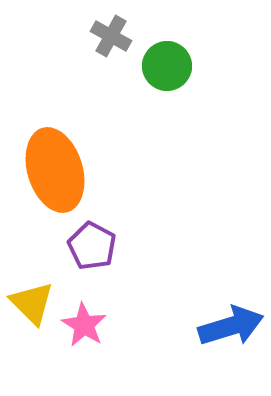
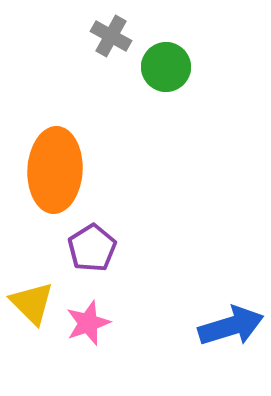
green circle: moved 1 px left, 1 px down
orange ellipse: rotated 20 degrees clockwise
purple pentagon: moved 2 px down; rotated 12 degrees clockwise
pink star: moved 4 px right, 2 px up; rotated 21 degrees clockwise
